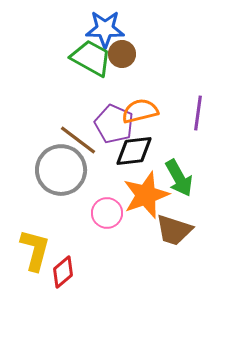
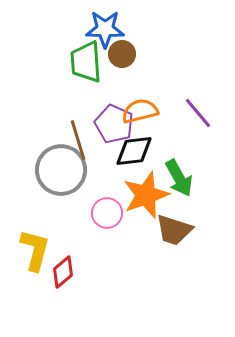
green trapezoid: moved 5 px left, 4 px down; rotated 123 degrees counterclockwise
purple line: rotated 48 degrees counterclockwise
brown line: rotated 36 degrees clockwise
